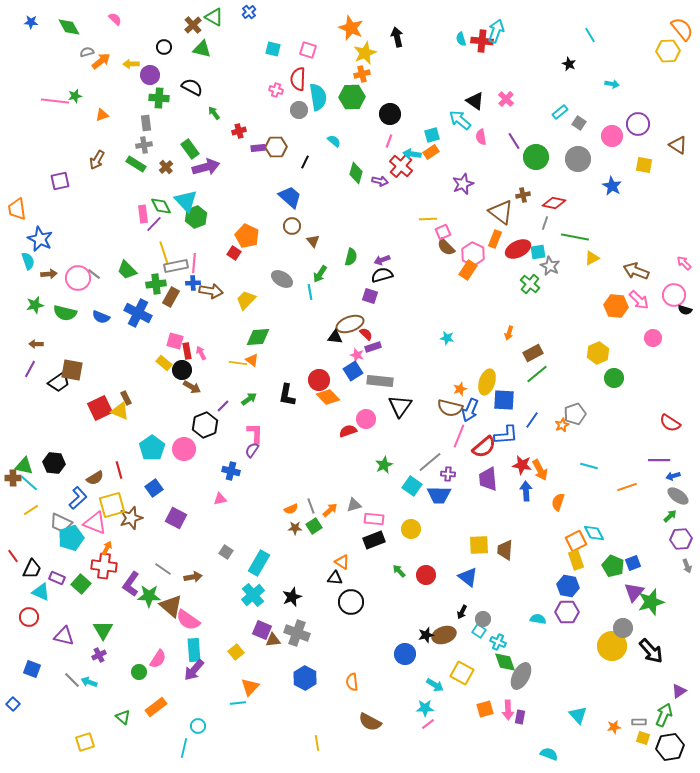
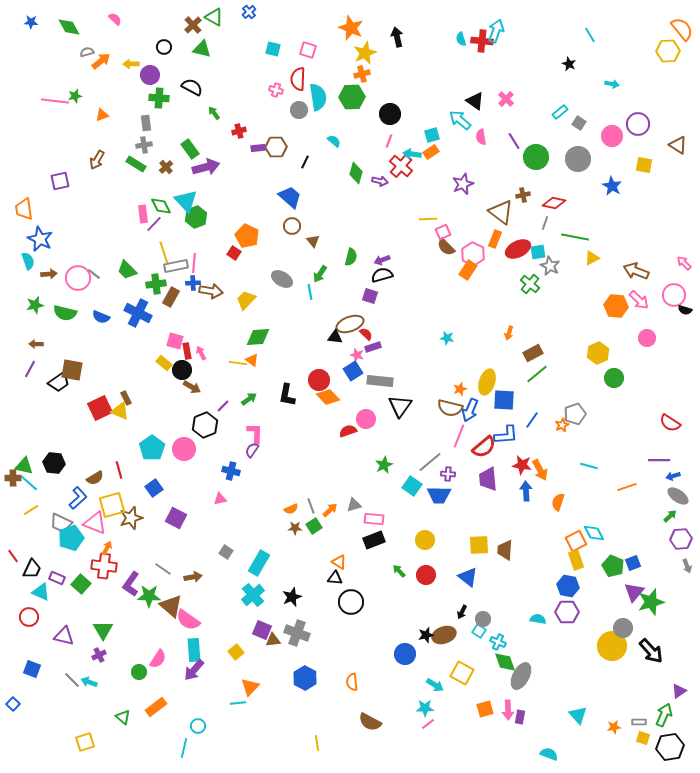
orange trapezoid at (17, 209): moved 7 px right
pink circle at (653, 338): moved 6 px left
yellow circle at (411, 529): moved 14 px right, 11 px down
orange triangle at (342, 562): moved 3 px left
